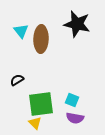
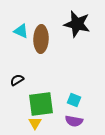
cyan triangle: rotated 28 degrees counterclockwise
cyan square: moved 2 px right
purple semicircle: moved 1 px left, 3 px down
yellow triangle: rotated 16 degrees clockwise
